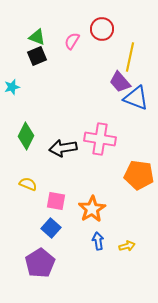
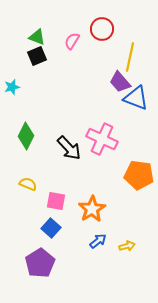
pink cross: moved 2 px right; rotated 16 degrees clockwise
black arrow: moved 6 px right; rotated 124 degrees counterclockwise
blue arrow: rotated 60 degrees clockwise
